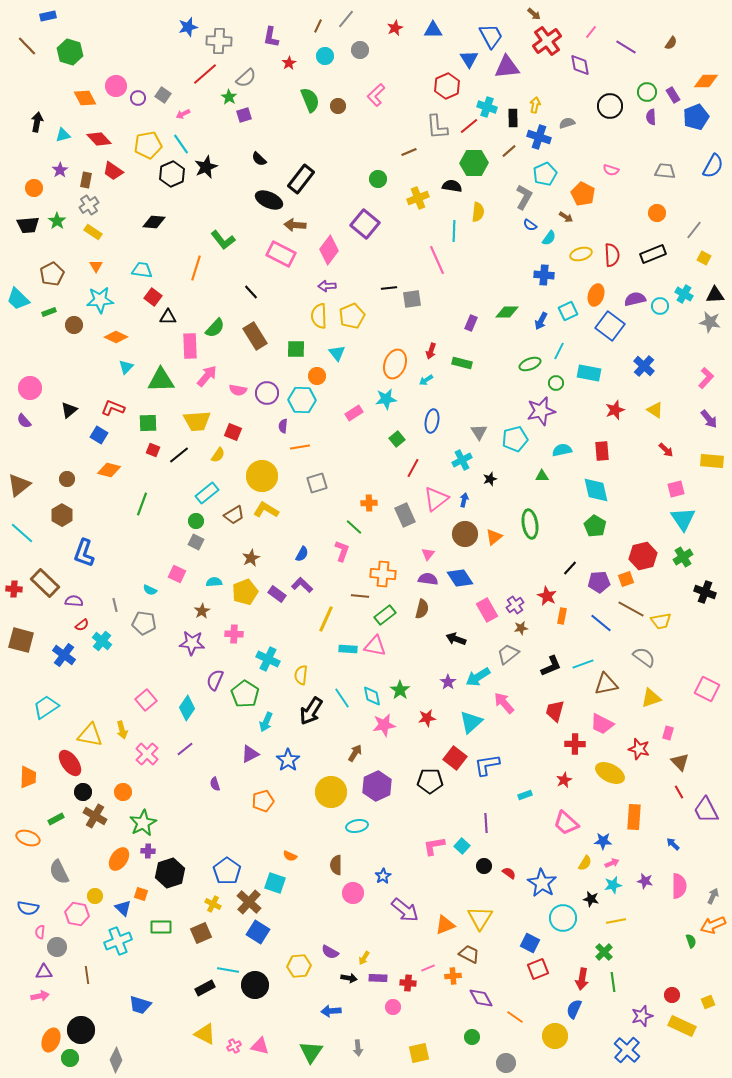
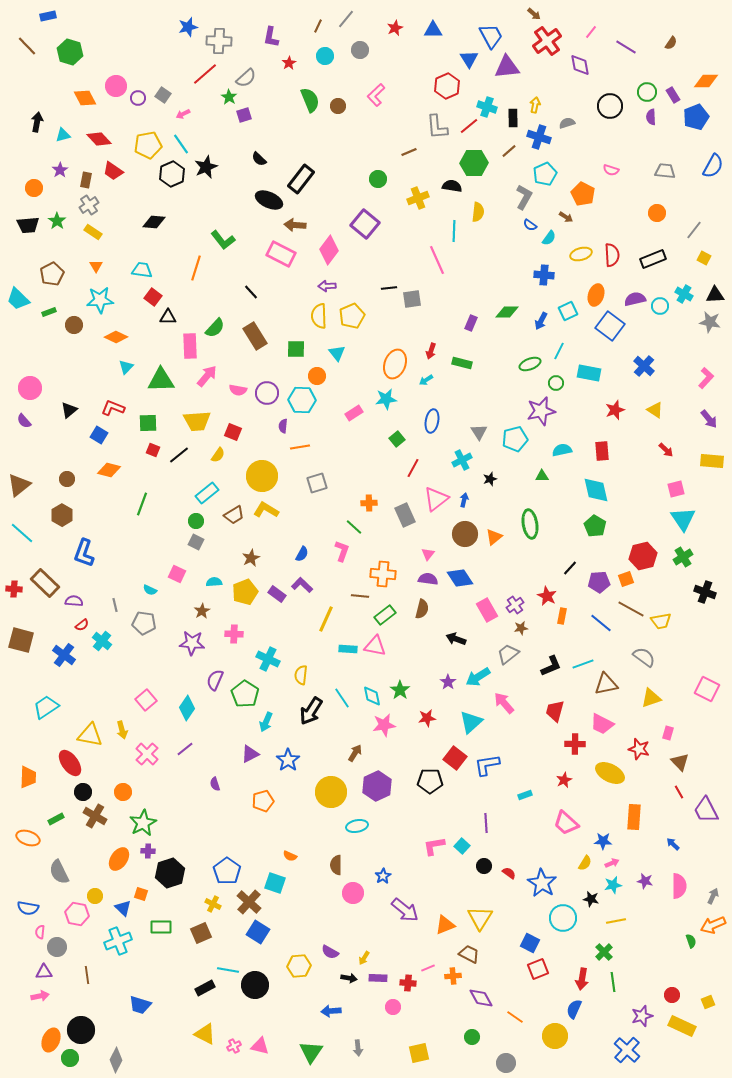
black rectangle at (653, 254): moved 5 px down
